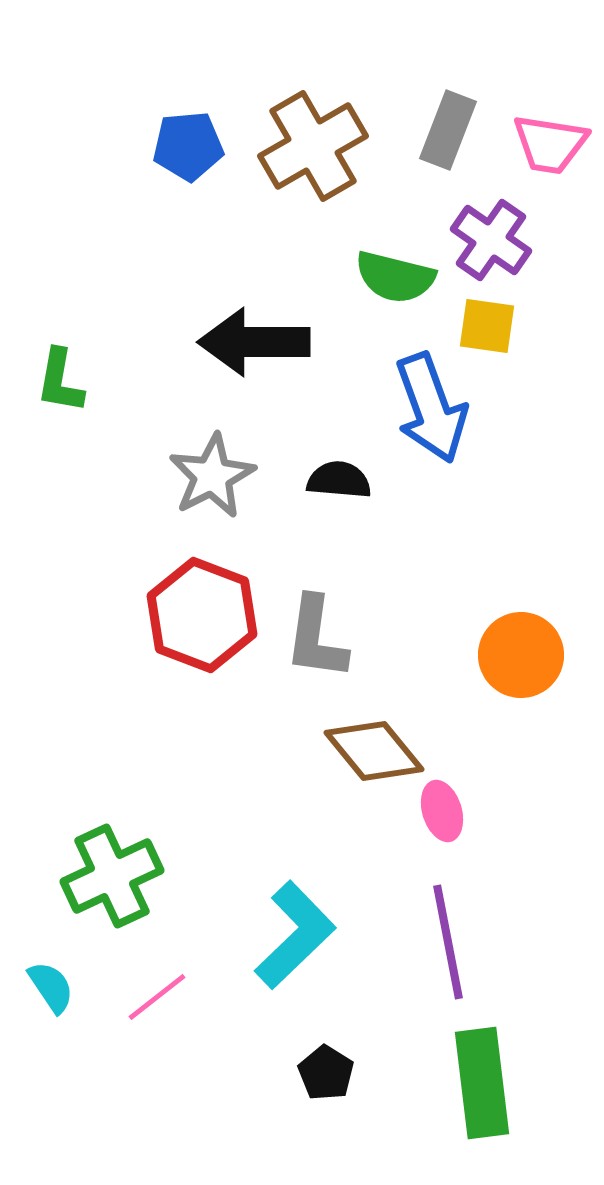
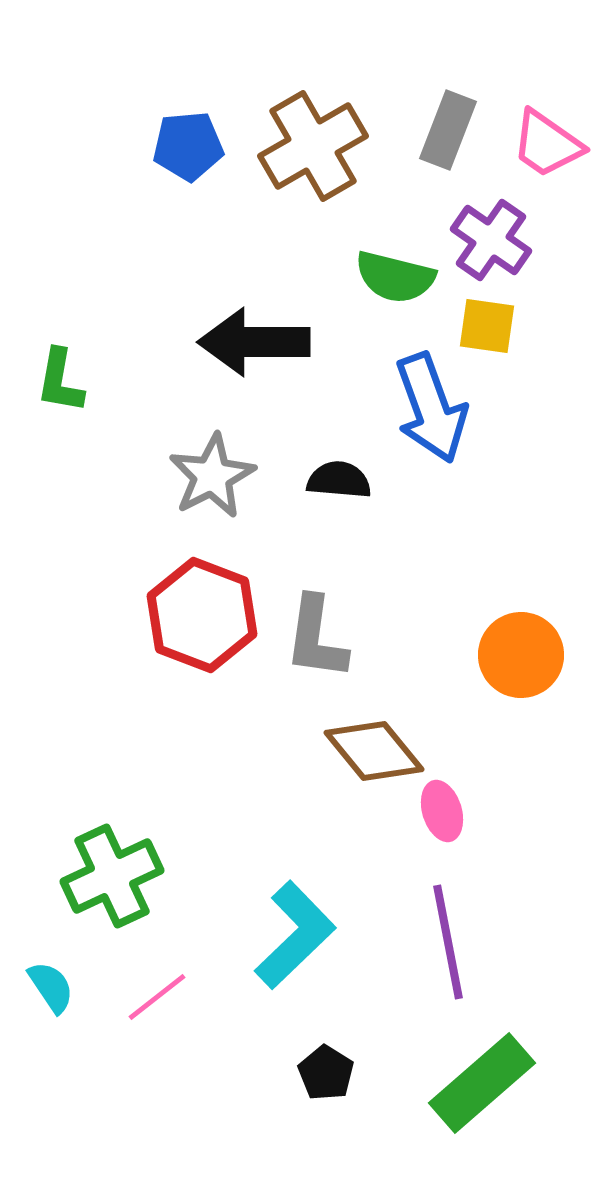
pink trapezoid: moved 3 px left; rotated 26 degrees clockwise
green rectangle: rotated 56 degrees clockwise
